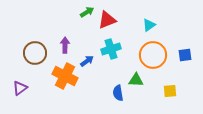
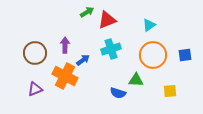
blue arrow: moved 4 px left, 1 px up
purple triangle: moved 15 px right, 1 px down; rotated 14 degrees clockwise
blue semicircle: rotated 63 degrees counterclockwise
